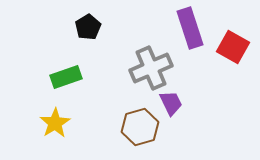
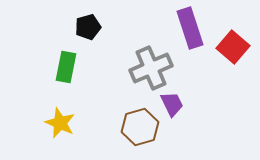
black pentagon: rotated 15 degrees clockwise
red square: rotated 12 degrees clockwise
green rectangle: moved 10 px up; rotated 60 degrees counterclockwise
purple trapezoid: moved 1 px right, 1 px down
yellow star: moved 5 px right; rotated 16 degrees counterclockwise
